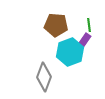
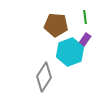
green line: moved 4 px left, 8 px up
gray diamond: rotated 12 degrees clockwise
